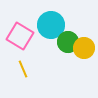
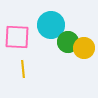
pink square: moved 3 px left, 1 px down; rotated 28 degrees counterclockwise
yellow line: rotated 18 degrees clockwise
